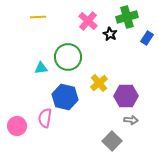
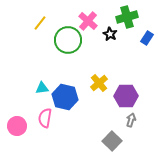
yellow line: moved 2 px right, 6 px down; rotated 49 degrees counterclockwise
green circle: moved 17 px up
cyan triangle: moved 1 px right, 20 px down
gray arrow: rotated 80 degrees counterclockwise
